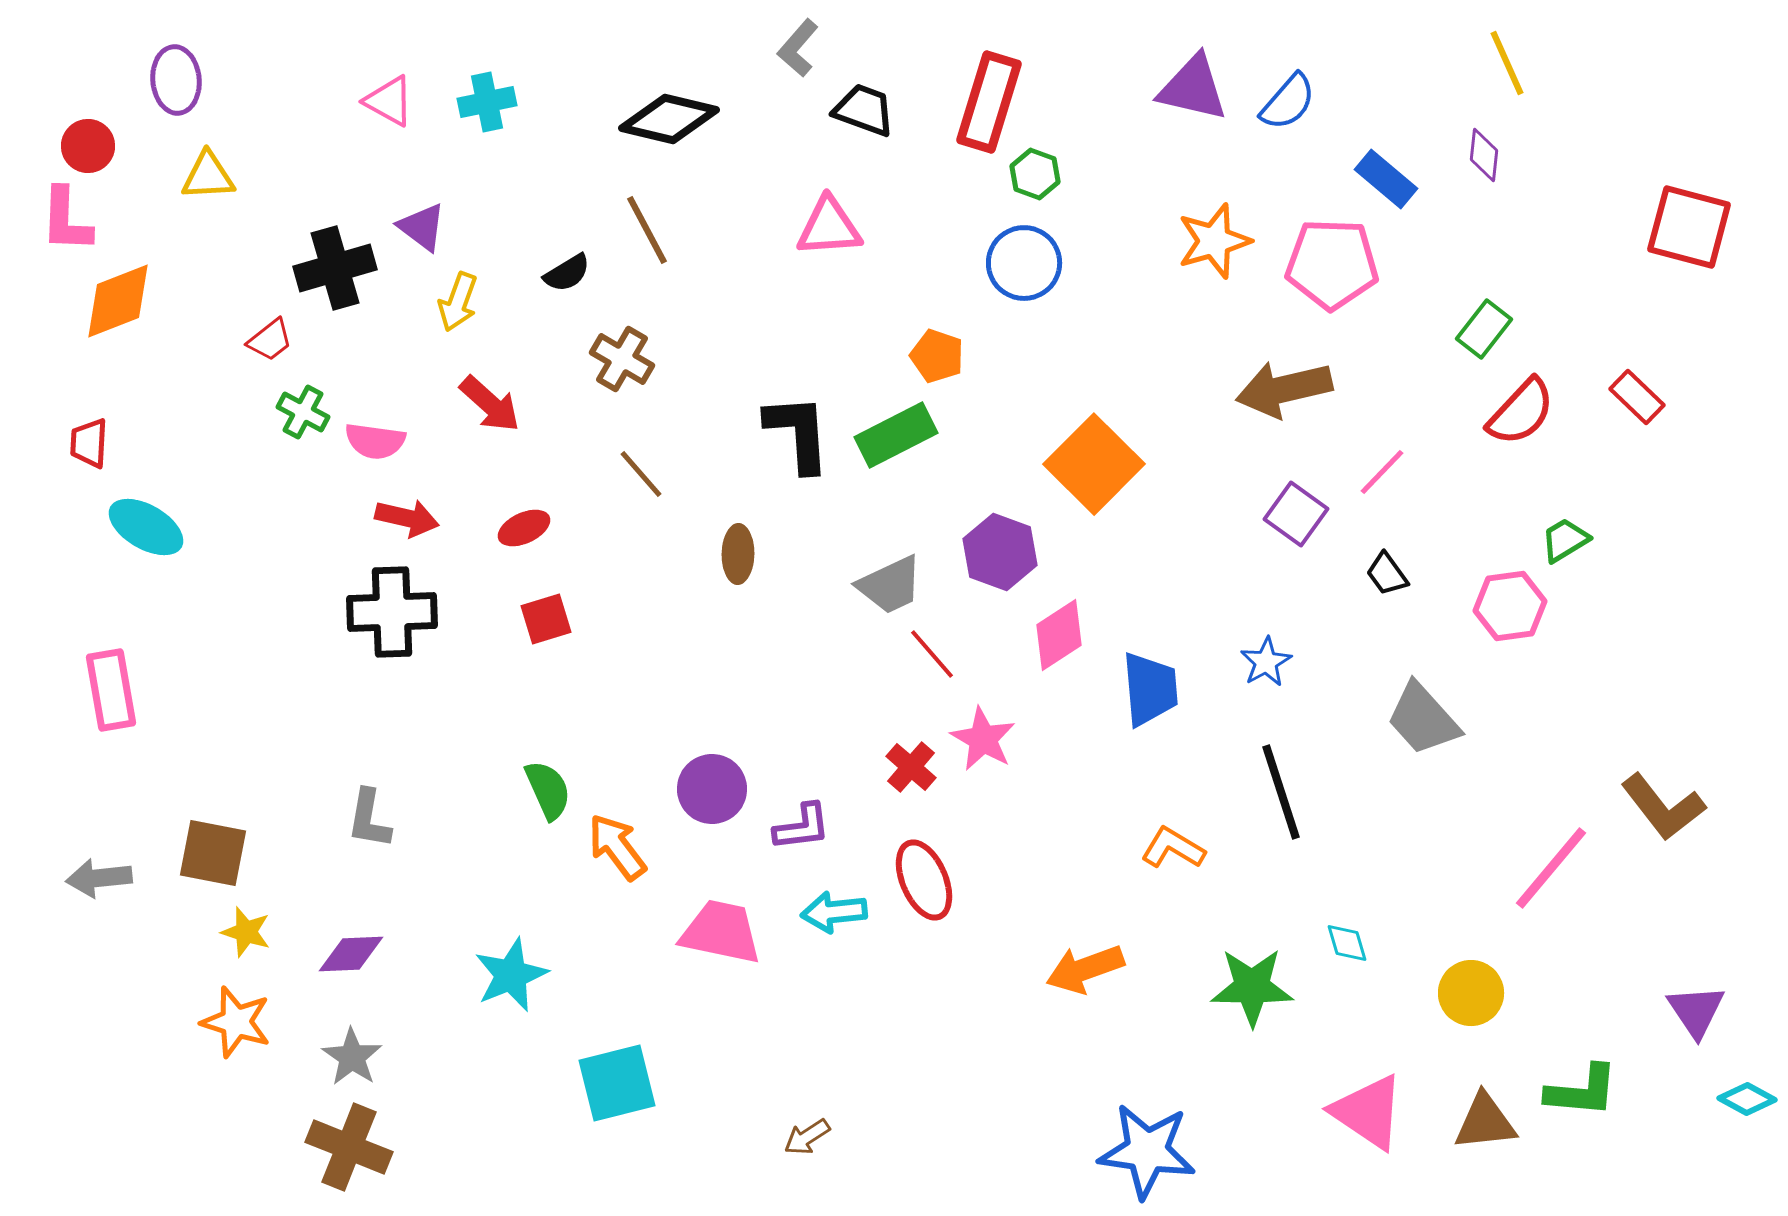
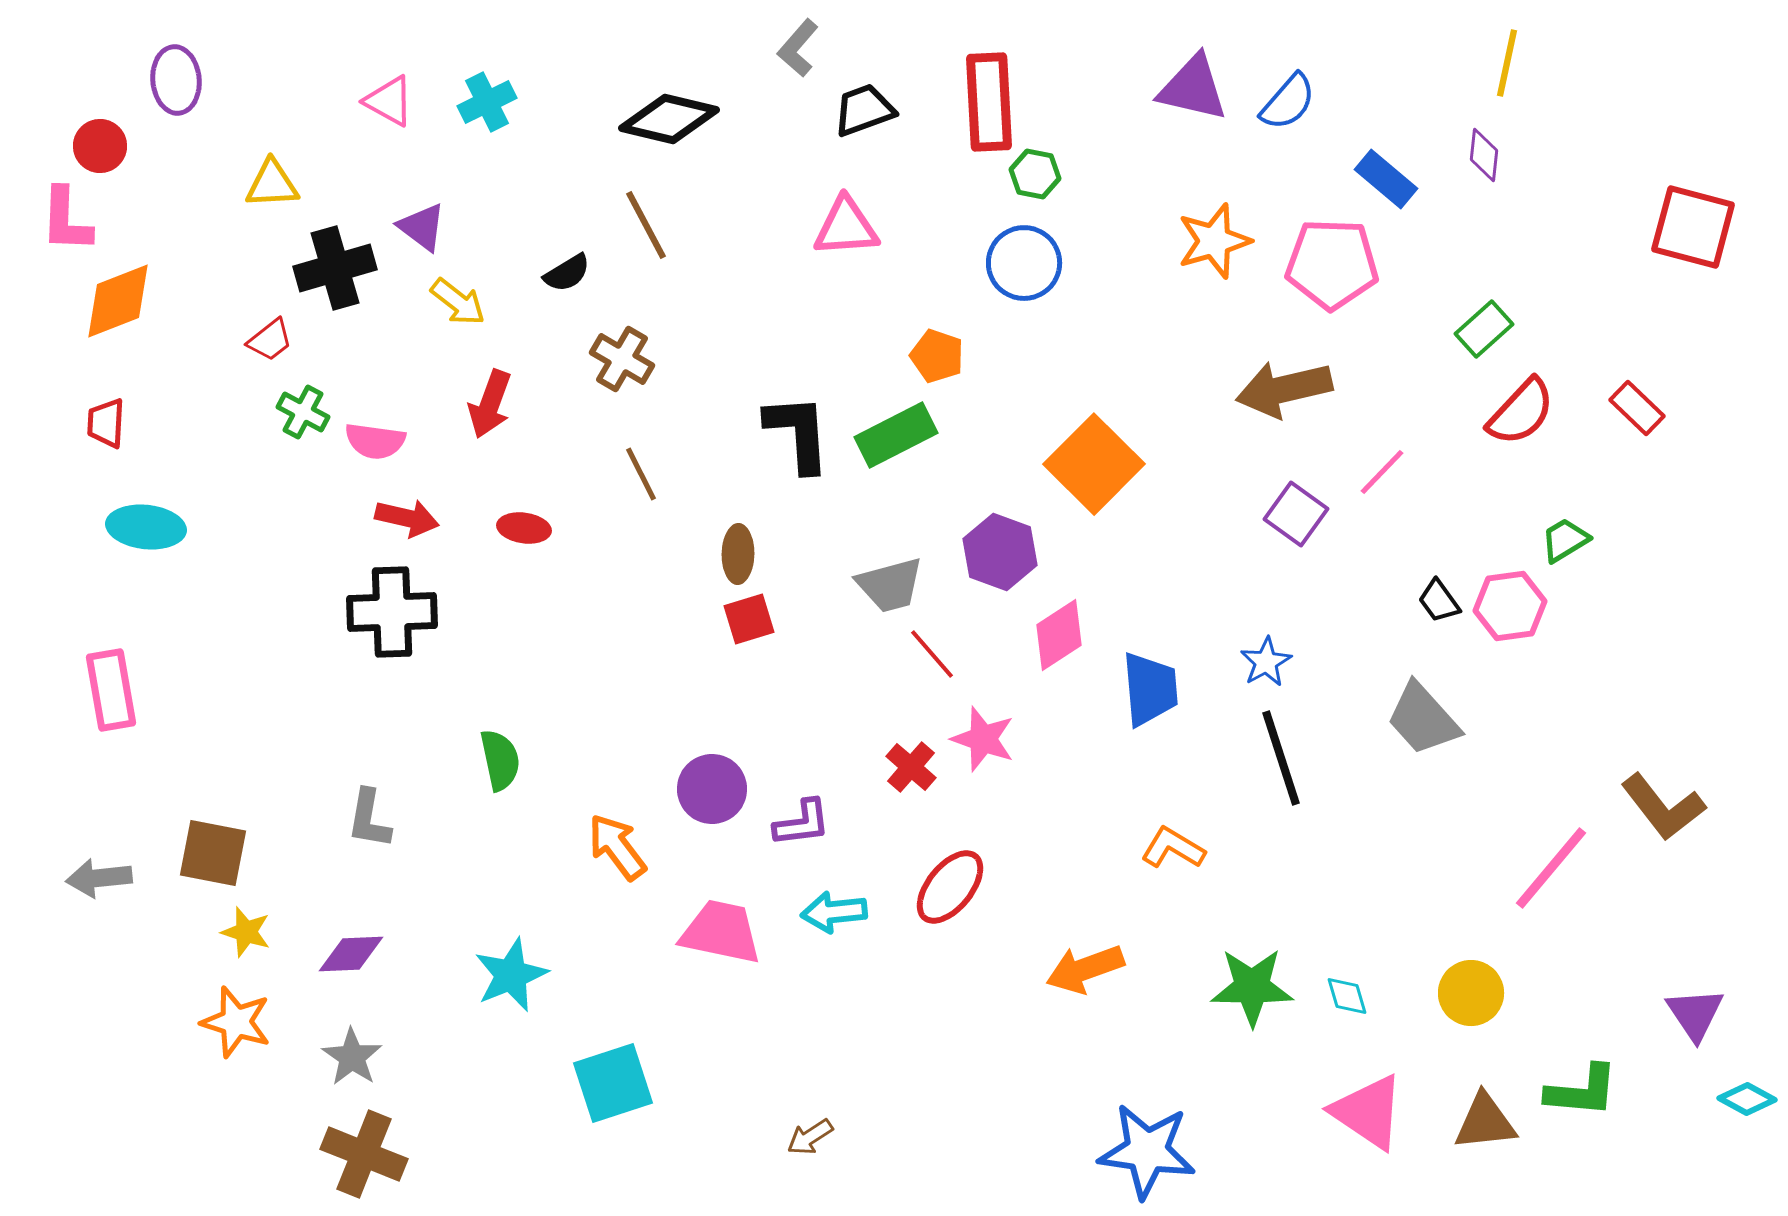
yellow line at (1507, 63): rotated 36 degrees clockwise
cyan cross at (487, 102): rotated 14 degrees counterclockwise
red rectangle at (989, 102): rotated 20 degrees counterclockwise
black trapezoid at (864, 110): rotated 40 degrees counterclockwise
red circle at (88, 146): moved 12 px right
green hexagon at (1035, 174): rotated 9 degrees counterclockwise
yellow triangle at (208, 176): moved 64 px right, 8 px down
pink triangle at (829, 227): moved 17 px right
red square at (1689, 227): moved 4 px right
brown line at (647, 230): moved 1 px left, 5 px up
yellow arrow at (458, 302): rotated 72 degrees counterclockwise
green rectangle at (1484, 329): rotated 10 degrees clockwise
red rectangle at (1637, 397): moved 11 px down
red arrow at (490, 404): rotated 68 degrees clockwise
red trapezoid at (89, 443): moved 17 px right, 20 px up
brown line at (641, 474): rotated 14 degrees clockwise
cyan ellipse at (146, 527): rotated 24 degrees counterclockwise
red ellipse at (524, 528): rotated 33 degrees clockwise
black trapezoid at (1387, 574): moved 52 px right, 27 px down
gray trapezoid at (890, 585): rotated 10 degrees clockwise
red square at (546, 619): moved 203 px right
pink star at (983, 739): rotated 10 degrees counterclockwise
green semicircle at (548, 790): moved 48 px left, 30 px up; rotated 12 degrees clockwise
black line at (1281, 792): moved 34 px up
purple L-shape at (802, 827): moved 4 px up
red ellipse at (924, 880): moved 26 px right, 7 px down; rotated 62 degrees clockwise
cyan diamond at (1347, 943): moved 53 px down
purple triangle at (1696, 1011): moved 1 px left, 3 px down
cyan square at (617, 1083): moved 4 px left; rotated 4 degrees counterclockwise
brown arrow at (807, 1137): moved 3 px right
brown cross at (349, 1147): moved 15 px right, 7 px down
